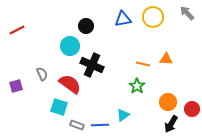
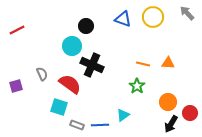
blue triangle: rotated 30 degrees clockwise
cyan circle: moved 2 px right
orange triangle: moved 2 px right, 4 px down
red circle: moved 2 px left, 4 px down
